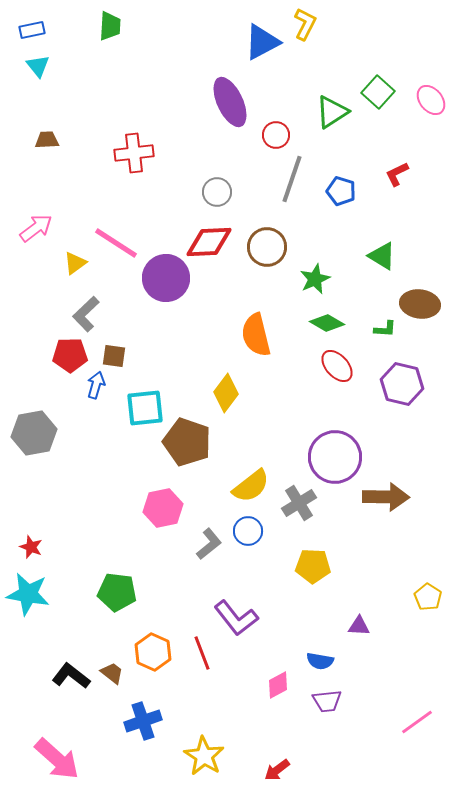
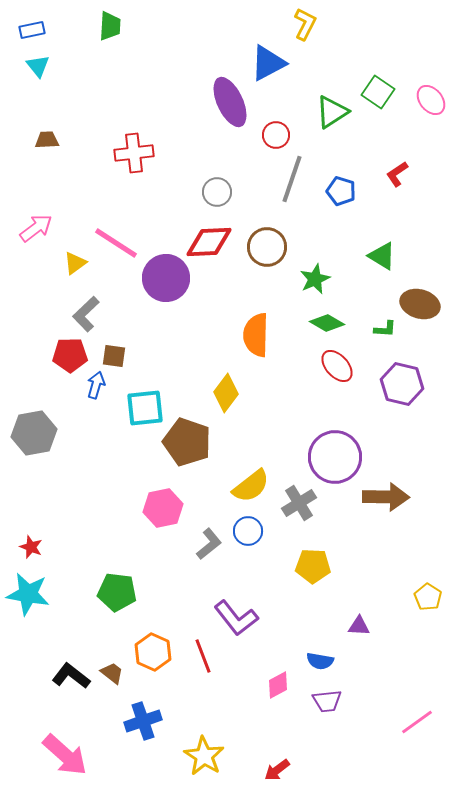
blue triangle at (262, 42): moved 6 px right, 21 px down
green square at (378, 92): rotated 8 degrees counterclockwise
red L-shape at (397, 174): rotated 8 degrees counterclockwise
brown ellipse at (420, 304): rotated 9 degrees clockwise
orange semicircle at (256, 335): rotated 15 degrees clockwise
red line at (202, 653): moved 1 px right, 3 px down
pink arrow at (57, 759): moved 8 px right, 4 px up
